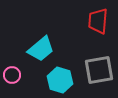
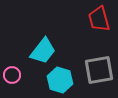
red trapezoid: moved 1 px right, 2 px up; rotated 20 degrees counterclockwise
cyan trapezoid: moved 2 px right, 2 px down; rotated 12 degrees counterclockwise
